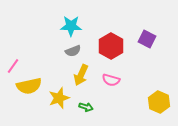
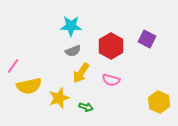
yellow arrow: moved 2 px up; rotated 10 degrees clockwise
